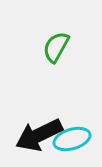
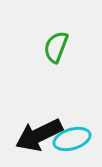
green semicircle: rotated 8 degrees counterclockwise
